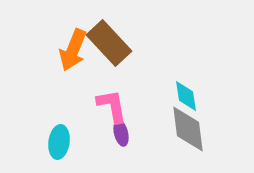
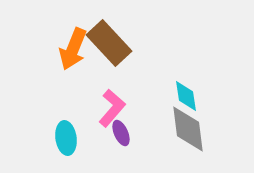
orange arrow: moved 1 px up
pink L-shape: moved 2 px down; rotated 51 degrees clockwise
purple ellipse: rotated 10 degrees counterclockwise
cyan ellipse: moved 7 px right, 4 px up; rotated 16 degrees counterclockwise
